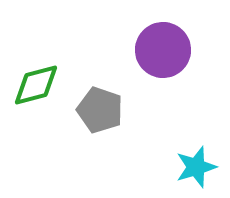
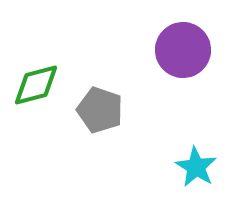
purple circle: moved 20 px right
cyan star: rotated 24 degrees counterclockwise
